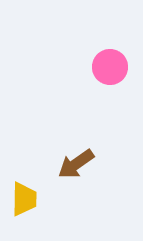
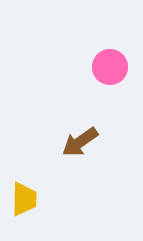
brown arrow: moved 4 px right, 22 px up
